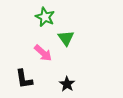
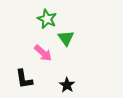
green star: moved 2 px right, 2 px down
black star: moved 1 px down
